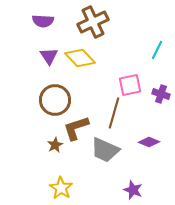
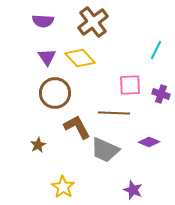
brown cross: rotated 12 degrees counterclockwise
cyan line: moved 1 px left
purple triangle: moved 2 px left, 1 px down
pink square: rotated 10 degrees clockwise
brown circle: moved 7 px up
brown line: rotated 76 degrees clockwise
brown L-shape: moved 1 px right, 1 px up; rotated 80 degrees clockwise
brown star: moved 17 px left
yellow star: moved 2 px right, 1 px up
